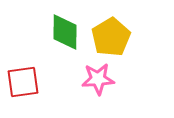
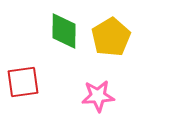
green diamond: moved 1 px left, 1 px up
pink star: moved 17 px down
